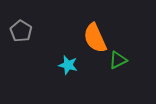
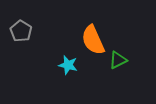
orange semicircle: moved 2 px left, 2 px down
